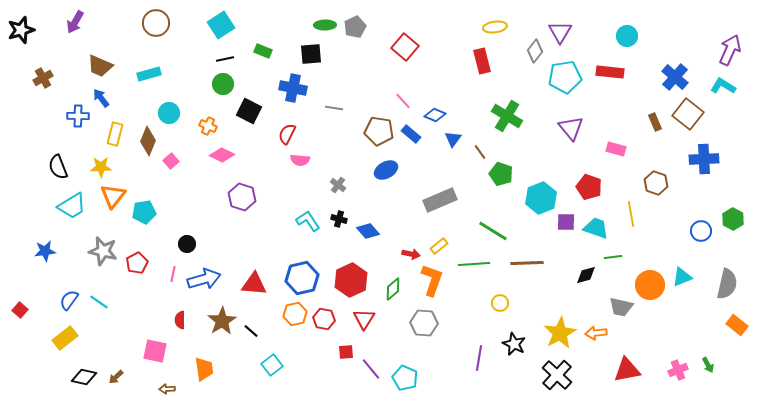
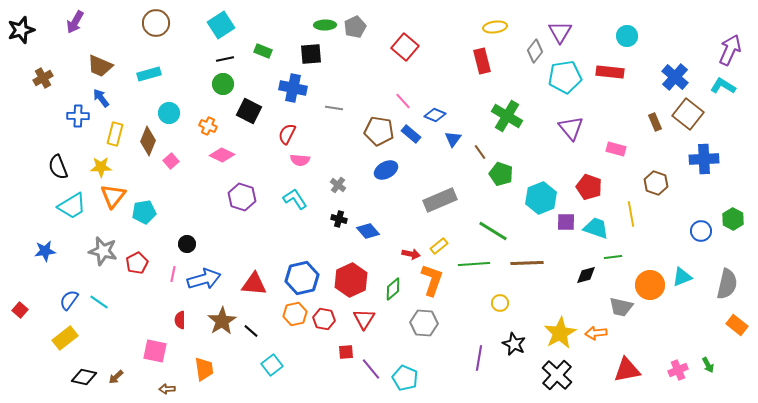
cyan L-shape at (308, 221): moved 13 px left, 22 px up
